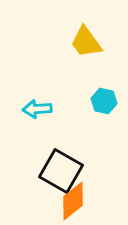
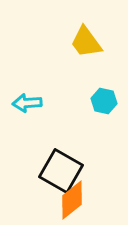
cyan arrow: moved 10 px left, 6 px up
orange diamond: moved 1 px left, 1 px up
